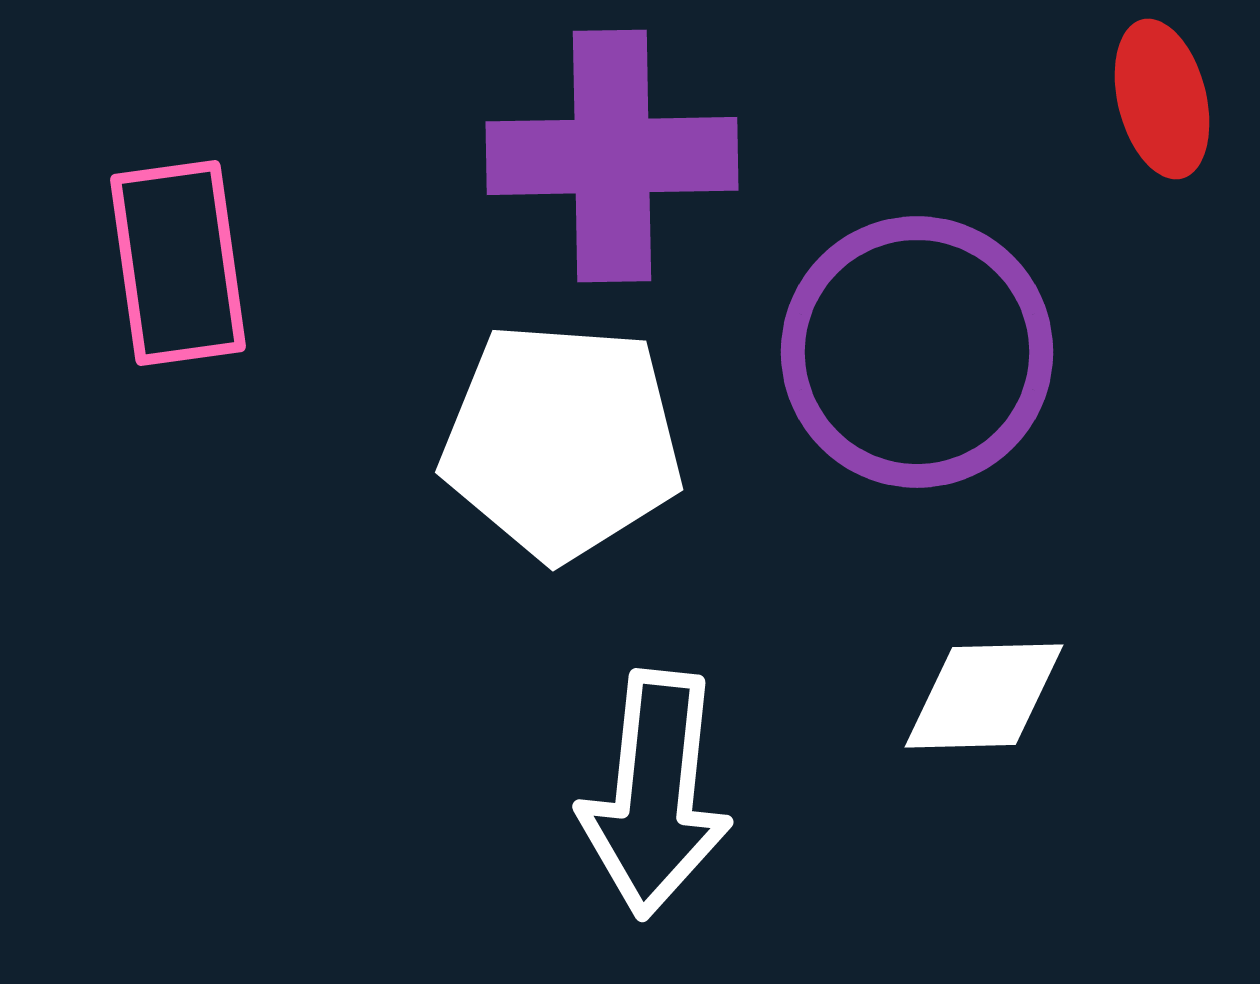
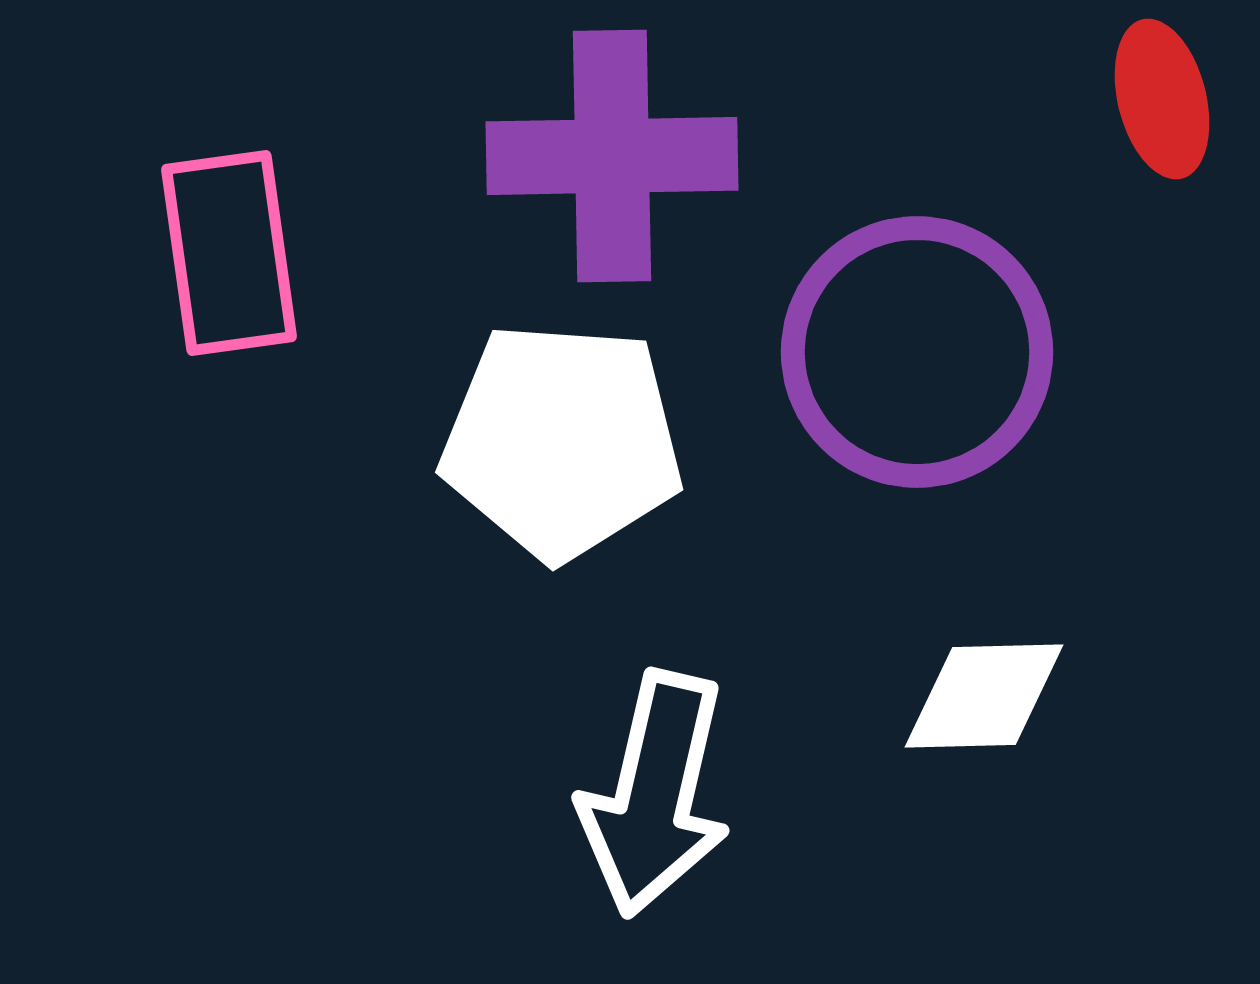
pink rectangle: moved 51 px right, 10 px up
white arrow: rotated 7 degrees clockwise
